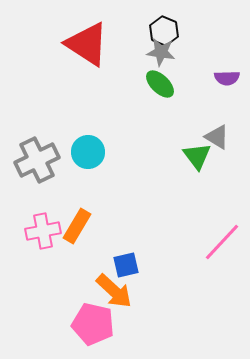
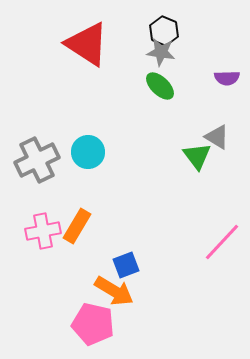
green ellipse: moved 2 px down
blue square: rotated 8 degrees counterclockwise
orange arrow: rotated 12 degrees counterclockwise
